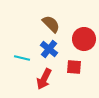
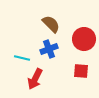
blue cross: rotated 30 degrees clockwise
red square: moved 7 px right, 4 px down
red arrow: moved 9 px left
